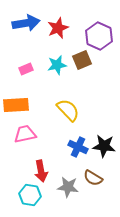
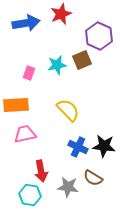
red star: moved 3 px right, 14 px up
pink rectangle: moved 3 px right, 4 px down; rotated 48 degrees counterclockwise
